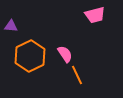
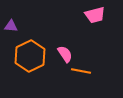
orange line: moved 4 px right, 4 px up; rotated 54 degrees counterclockwise
